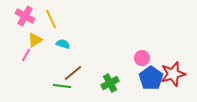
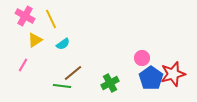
cyan semicircle: rotated 128 degrees clockwise
pink line: moved 3 px left, 10 px down
